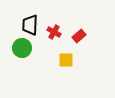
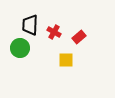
red rectangle: moved 1 px down
green circle: moved 2 px left
